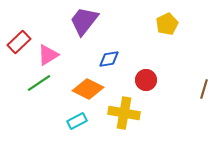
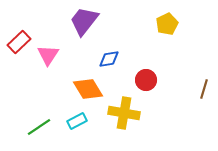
pink triangle: rotated 25 degrees counterclockwise
green line: moved 44 px down
orange diamond: rotated 32 degrees clockwise
